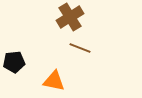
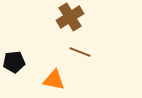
brown line: moved 4 px down
orange triangle: moved 1 px up
